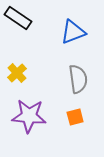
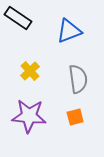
blue triangle: moved 4 px left, 1 px up
yellow cross: moved 13 px right, 2 px up
